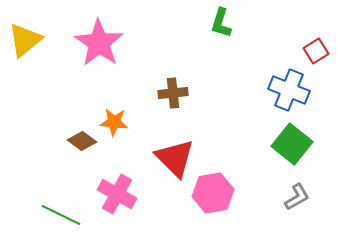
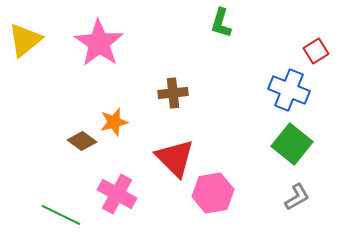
orange star: rotated 20 degrees counterclockwise
